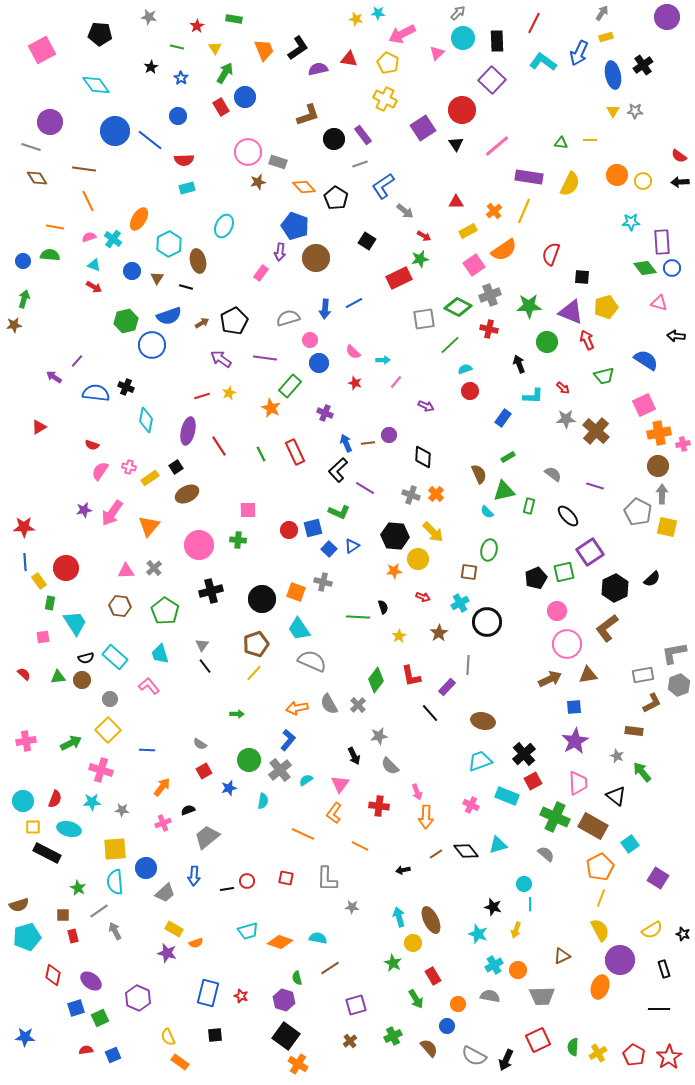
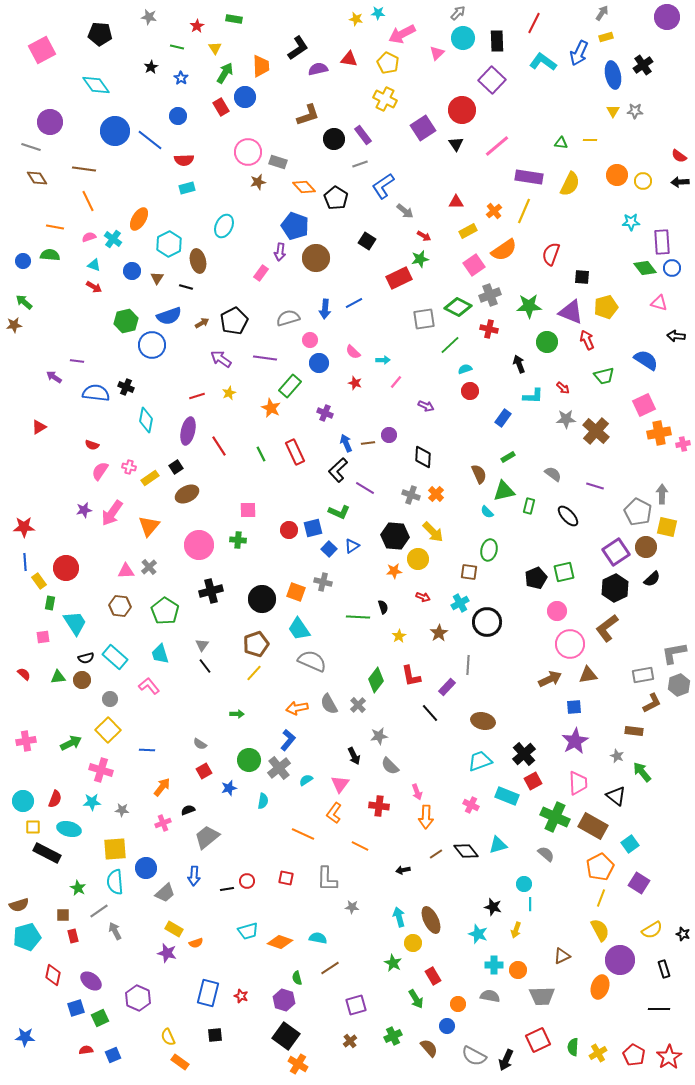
orange trapezoid at (264, 50): moved 3 px left, 16 px down; rotated 20 degrees clockwise
green arrow at (24, 299): moved 3 px down; rotated 66 degrees counterclockwise
purple line at (77, 361): rotated 56 degrees clockwise
red line at (202, 396): moved 5 px left
brown circle at (658, 466): moved 12 px left, 81 px down
purple square at (590, 552): moved 26 px right
gray cross at (154, 568): moved 5 px left, 1 px up
pink circle at (567, 644): moved 3 px right
gray cross at (280, 770): moved 1 px left, 2 px up
purple square at (658, 878): moved 19 px left, 5 px down
cyan cross at (494, 965): rotated 30 degrees clockwise
